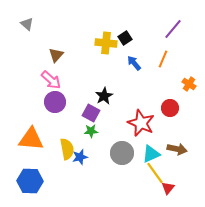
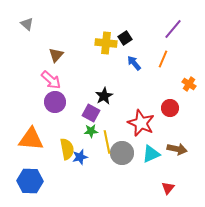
yellow line: moved 48 px left, 31 px up; rotated 25 degrees clockwise
